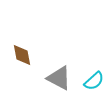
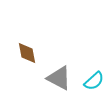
brown diamond: moved 5 px right, 2 px up
